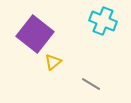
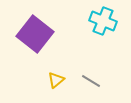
yellow triangle: moved 3 px right, 18 px down
gray line: moved 3 px up
